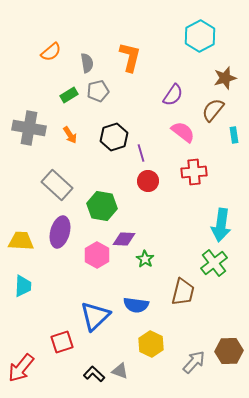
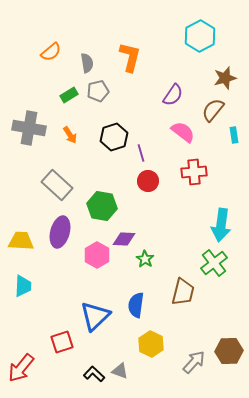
blue semicircle: rotated 90 degrees clockwise
